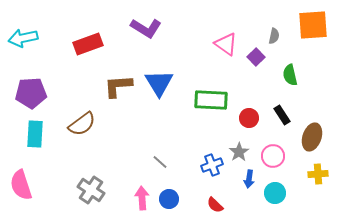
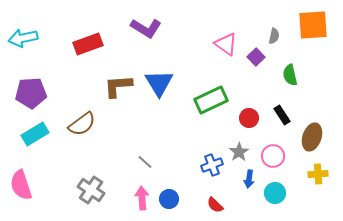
green rectangle: rotated 28 degrees counterclockwise
cyan rectangle: rotated 56 degrees clockwise
gray line: moved 15 px left
